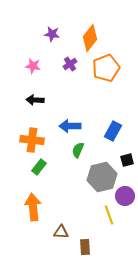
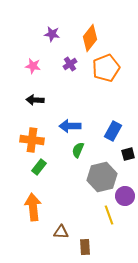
black square: moved 1 px right, 6 px up
